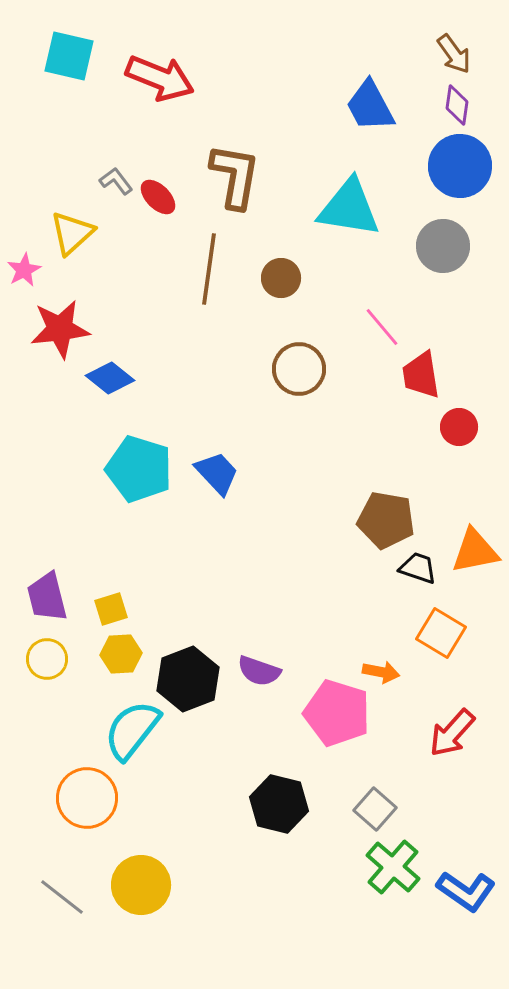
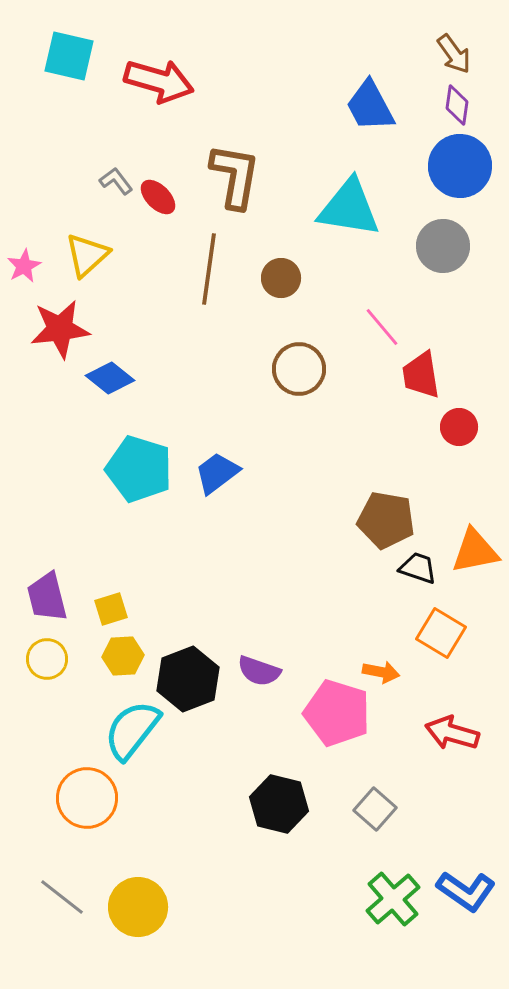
red arrow at (160, 78): moved 1 px left, 3 px down; rotated 6 degrees counterclockwise
yellow triangle at (72, 233): moved 15 px right, 22 px down
pink star at (24, 270): moved 4 px up
blue trapezoid at (217, 473): rotated 84 degrees counterclockwise
yellow hexagon at (121, 654): moved 2 px right, 2 px down
red arrow at (452, 733): rotated 64 degrees clockwise
green cross at (393, 867): moved 32 px down; rotated 8 degrees clockwise
yellow circle at (141, 885): moved 3 px left, 22 px down
